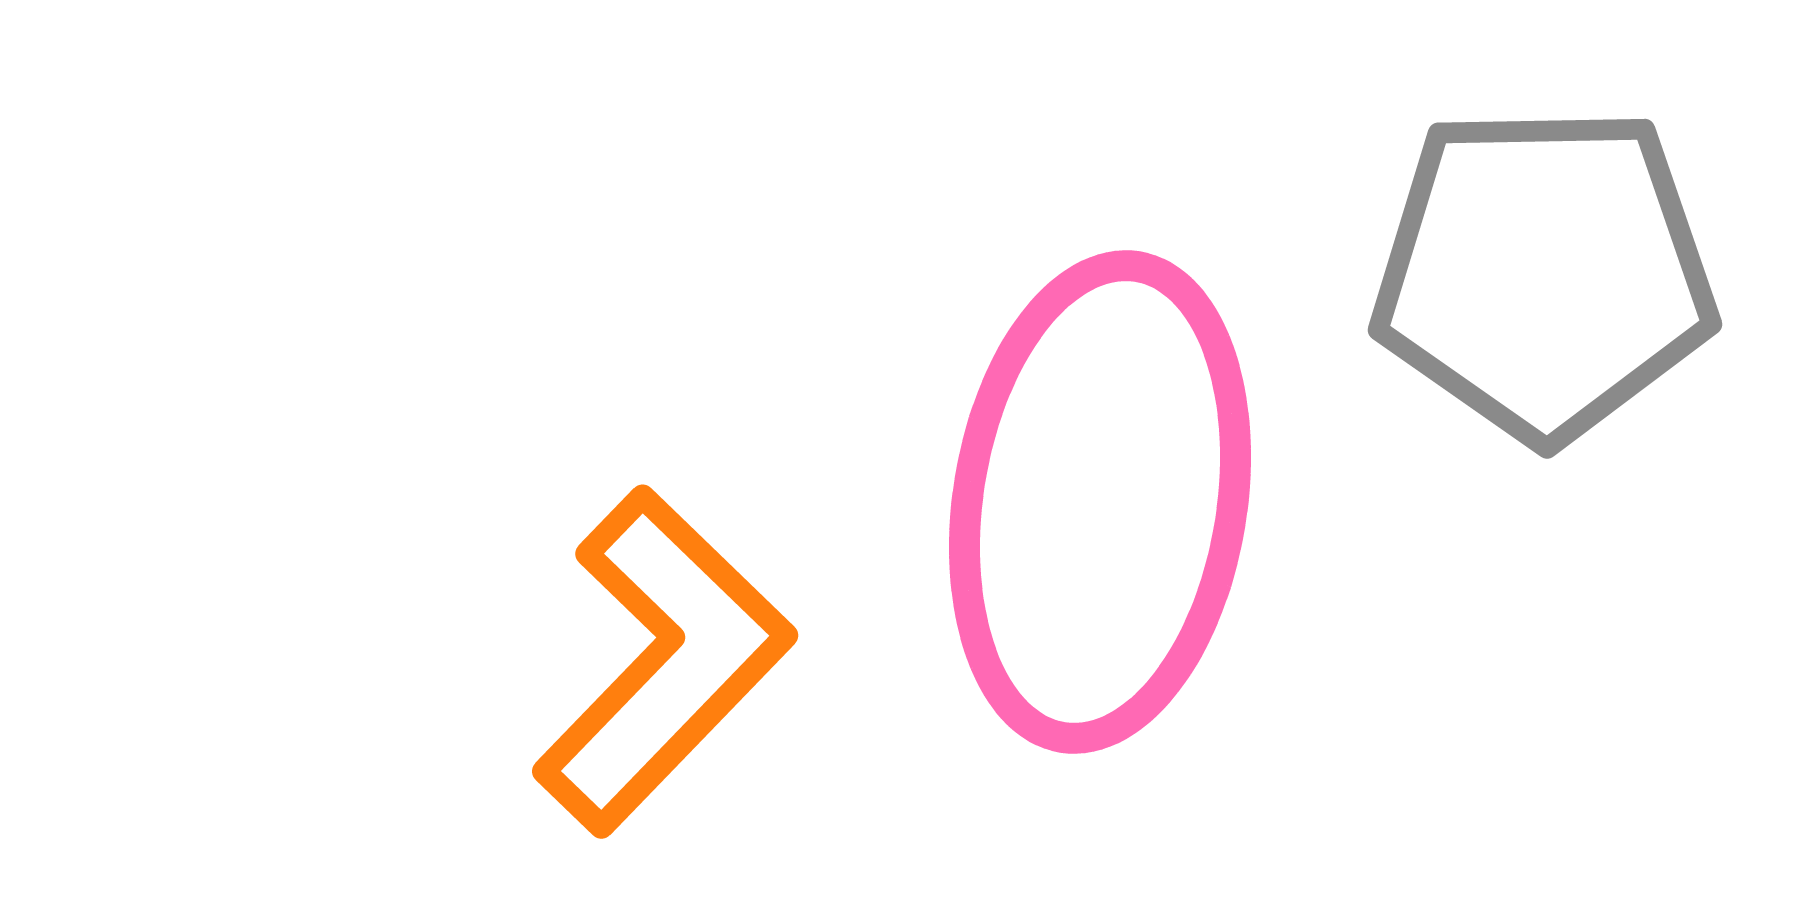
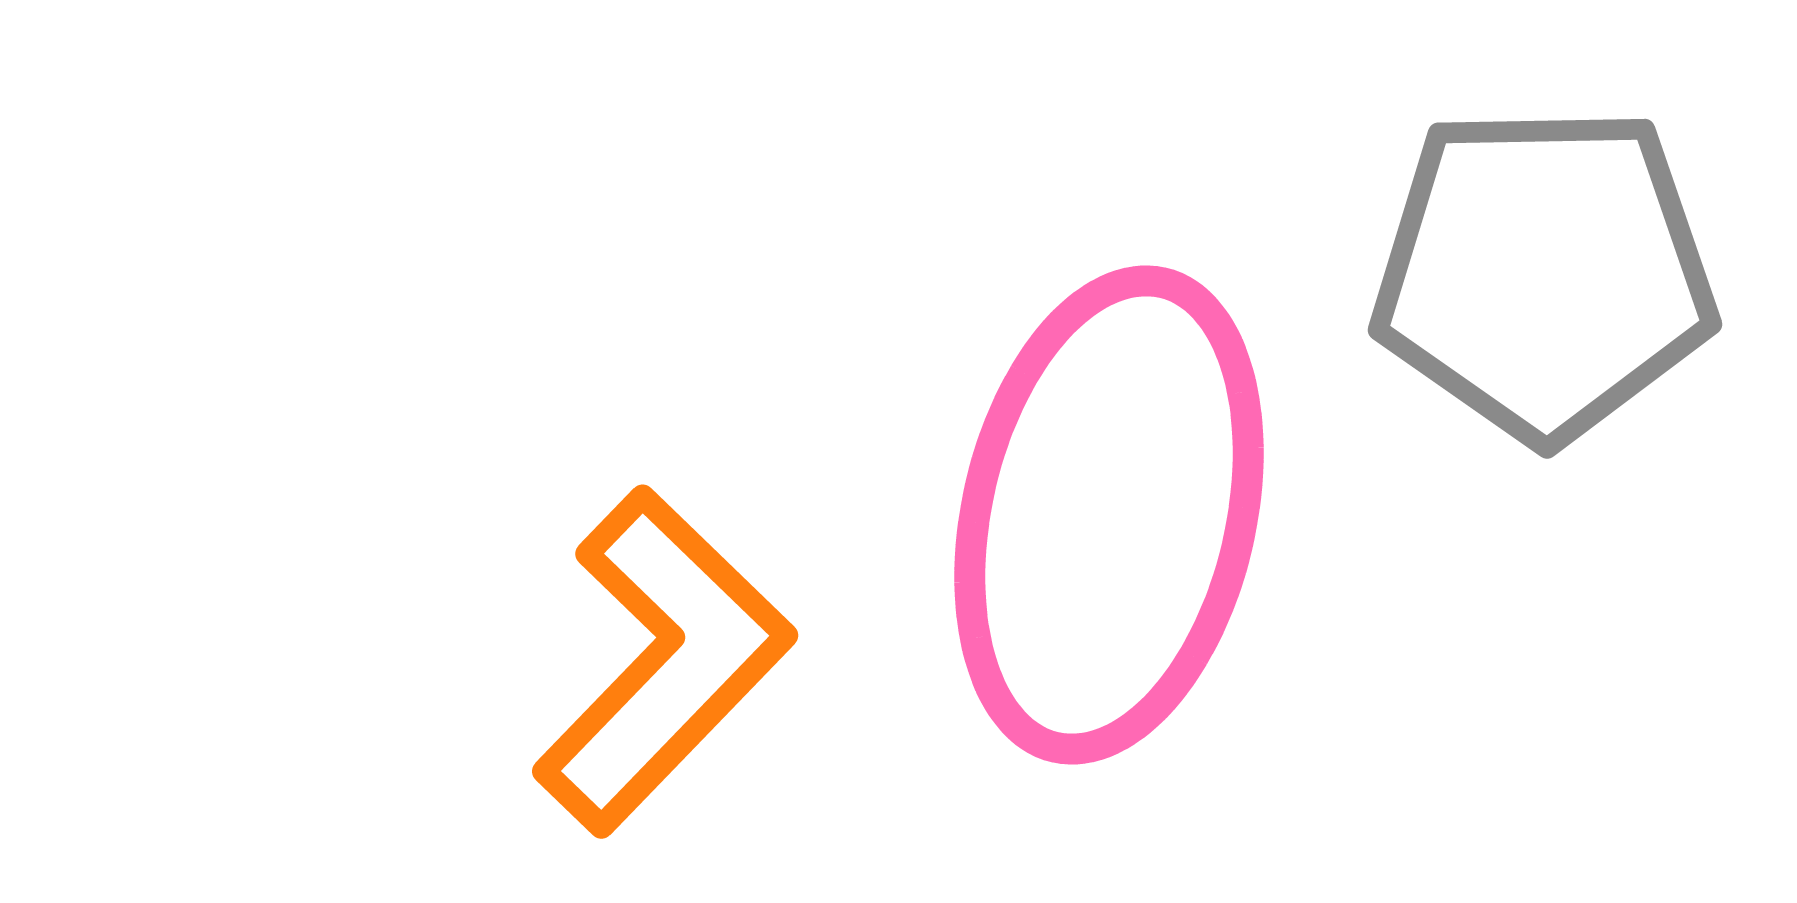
pink ellipse: moved 9 px right, 13 px down; rotated 4 degrees clockwise
